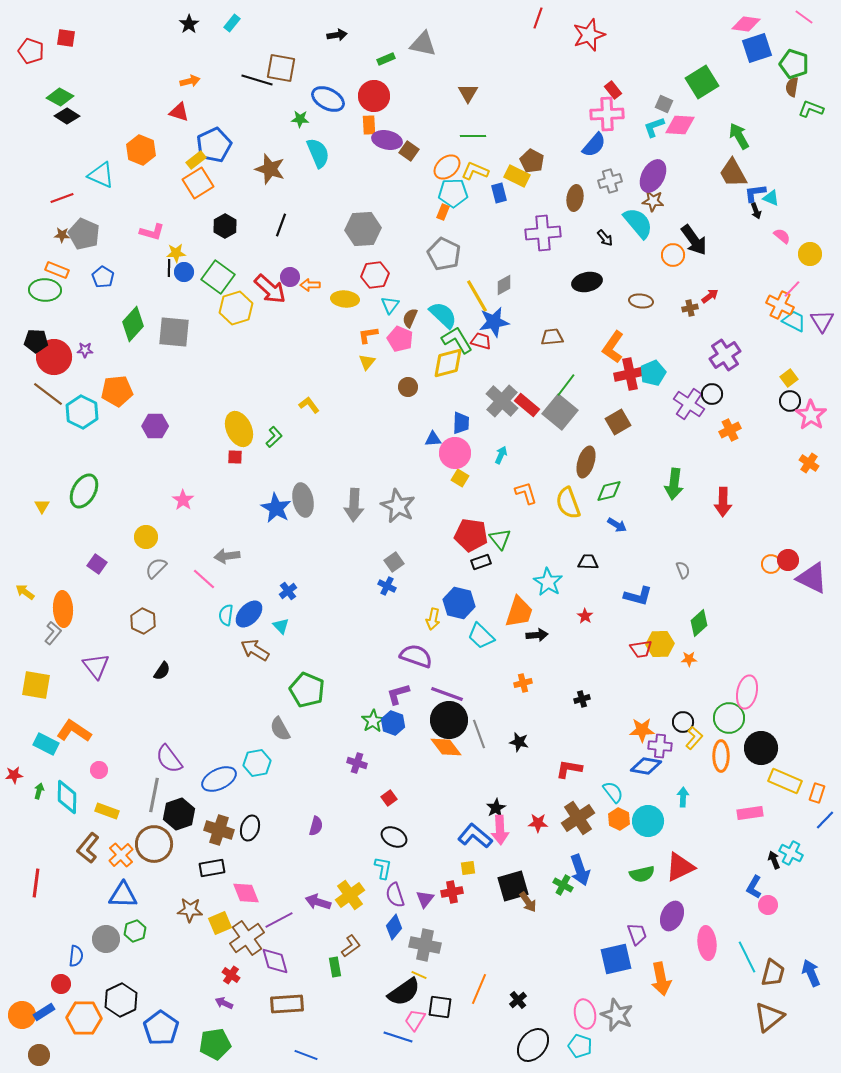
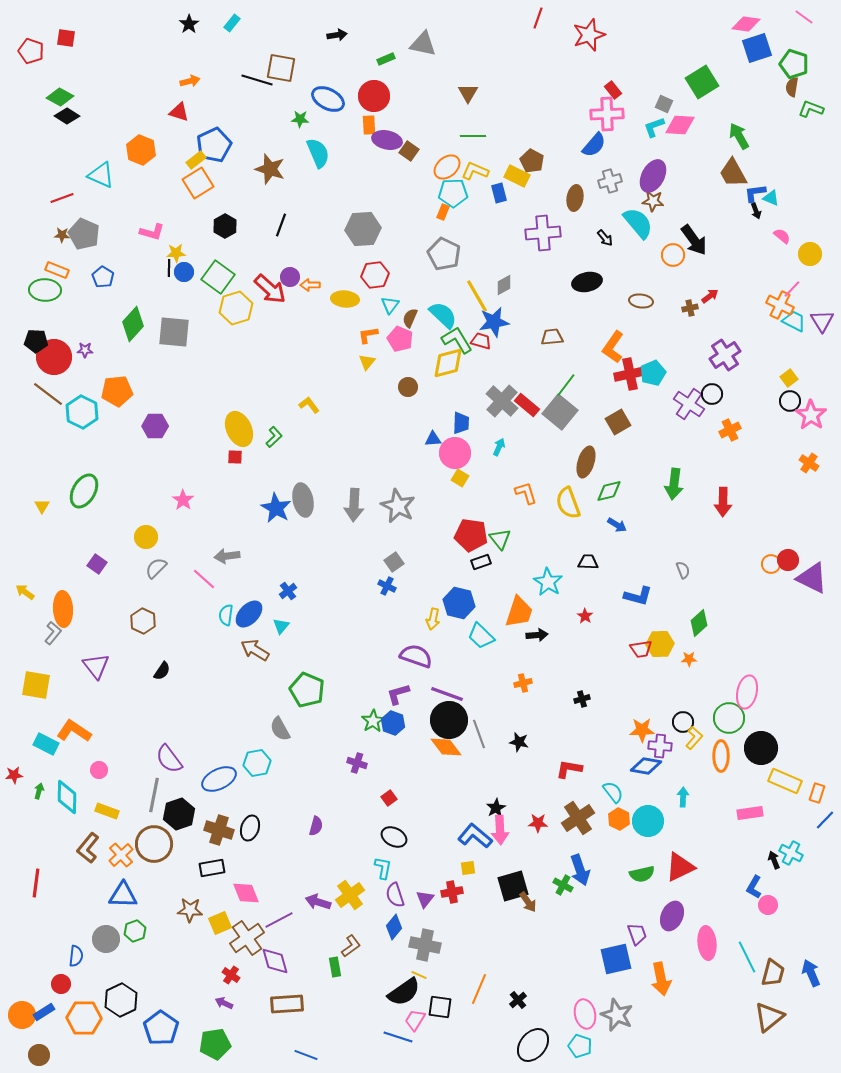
cyan arrow at (501, 455): moved 2 px left, 8 px up
cyan triangle at (281, 626): rotated 24 degrees clockwise
